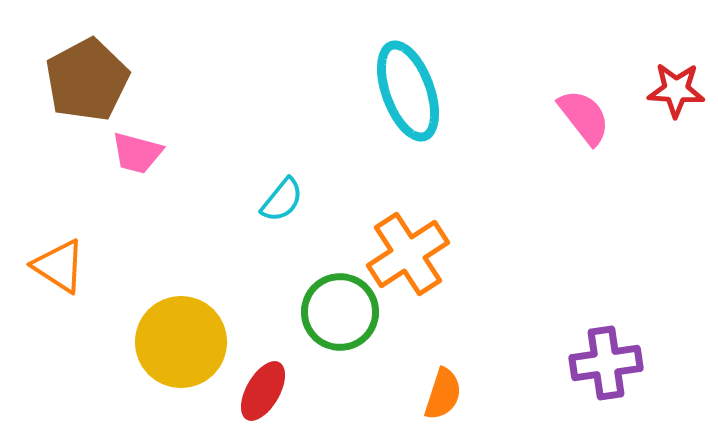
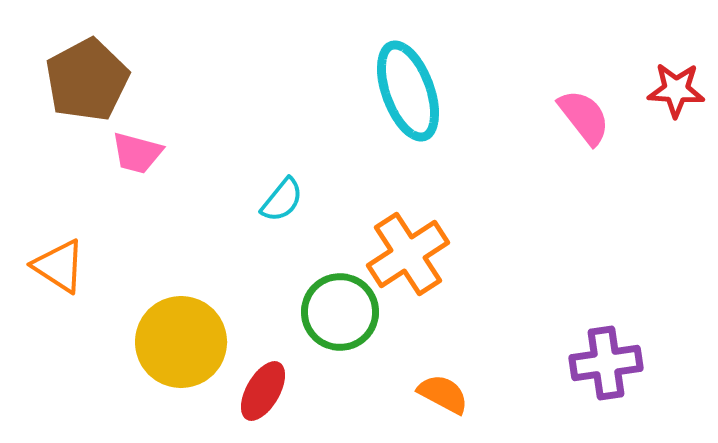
orange semicircle: rotated 80 degrees counterclockwise
